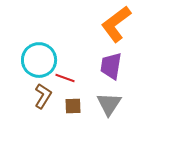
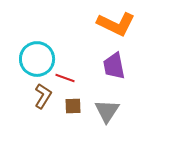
orange L-shape: rotated 117 degrees counterclockwise
cyan circle: moved 2 px left, 1 px up
purple trapezoid: moved 3 px right; rotated 20 degrees counterclockwise
gray triangle: moved 2 px left, 7 px down
